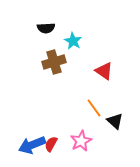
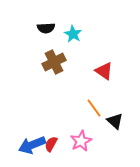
cyan star: moved 7 px up
brown cross: rotated 10 degrees counterclockwise
